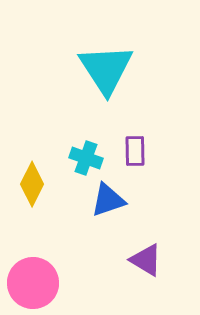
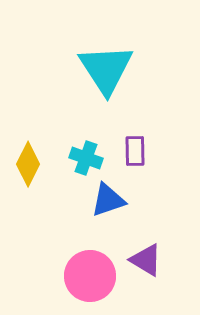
yellow diamond: moved 4 px left, 20 px up
pink circle: moved 57 px right, 7 px up
